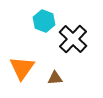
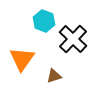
orange triangle: moved 9 px up
brown triangle: moved 1 px left, 2 px up; rotated 14 degrees counterclockwise
